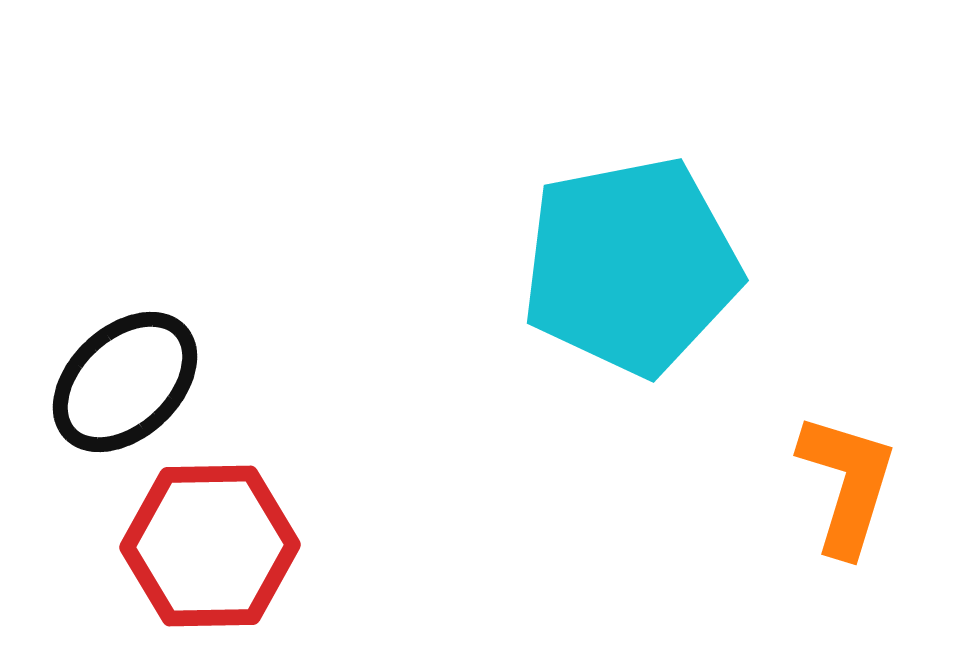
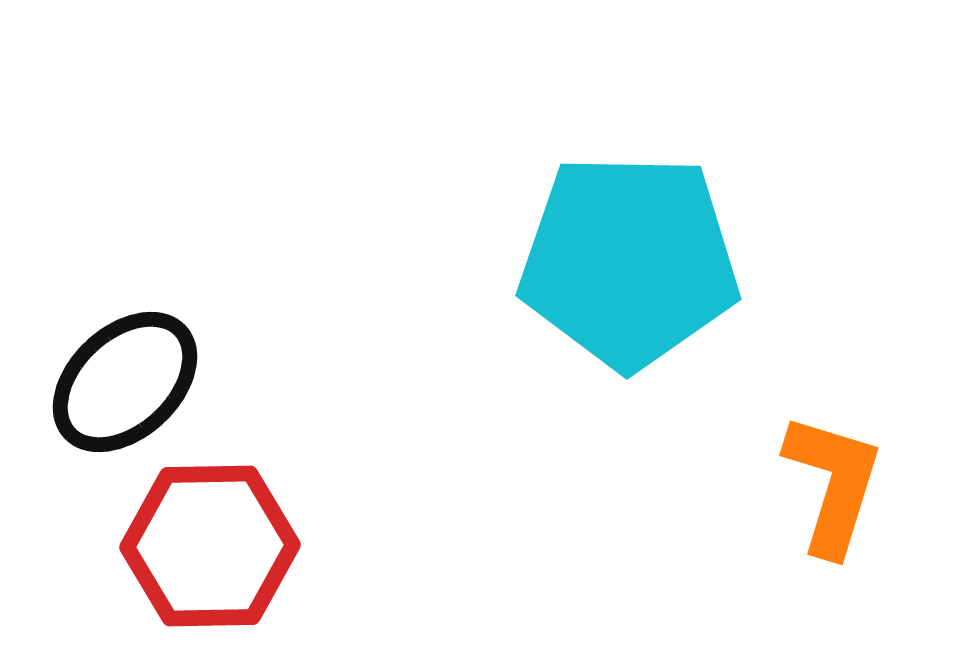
cyan pentagon: moved 2 px left, 5 px up; rotated 12 degrees clockwise
orange L-shape: moved 14 px left
